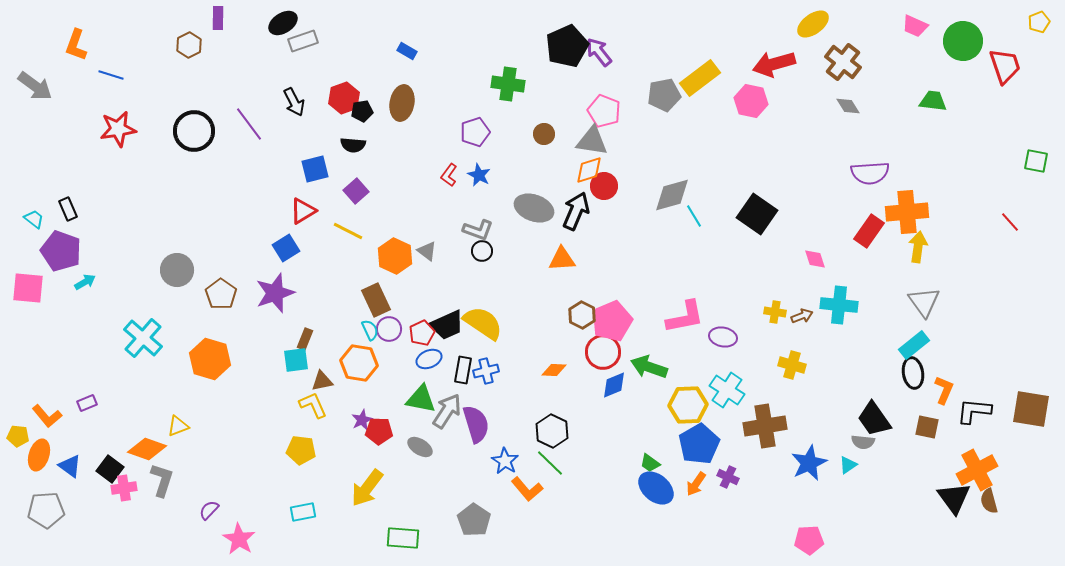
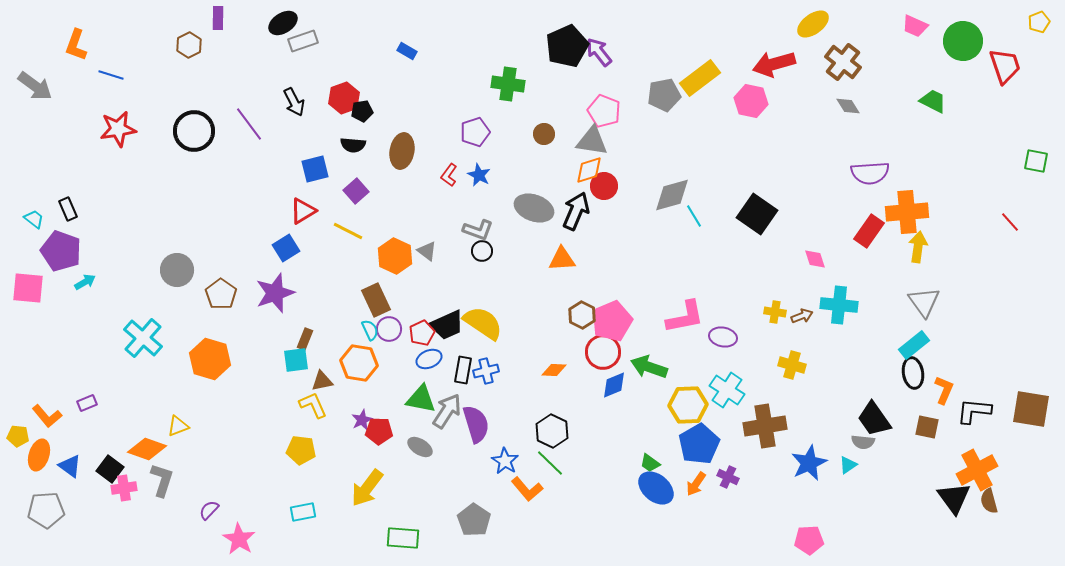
green trapezoid at (933, 101): rotated 20 degrees clockwise
brown ellipse at (402, 103): moved 48 px down
